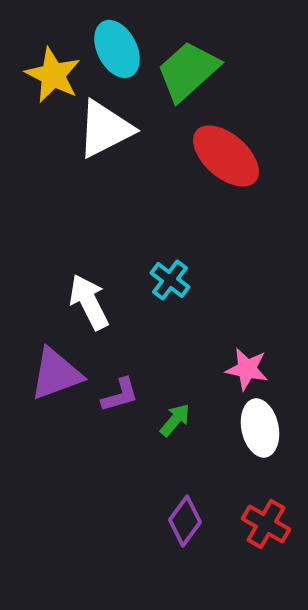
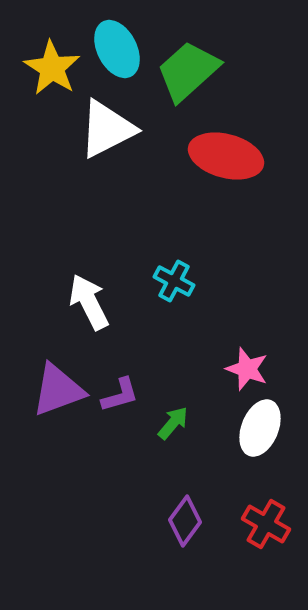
yellow star: moved 1 px left, 7 px up; rotated 6 degrees clockwise
white triangle: moved 2 px right
red ellipse: rotated 26 degrees counterclockwise
cyan cross: moved 4 px right, 1 px down; rotated 9 degrees counterclockwise
pink star: rotated 9 degrees clockwise
purple triangle: moved 2 px right, 16 px down
green arrow: moved 2 px left, 3 px down
white ellipse: rotated 34 degrees clockwise
